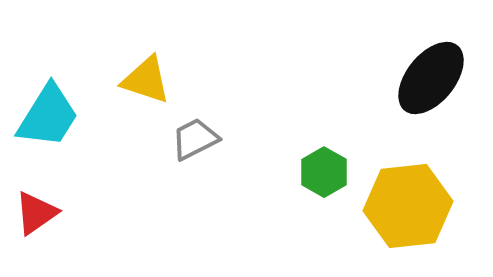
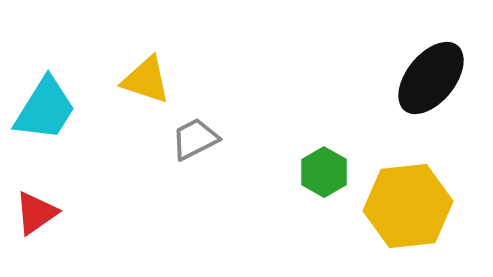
cyan trapezoid: moved 3 px left, 7 px up
